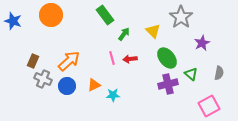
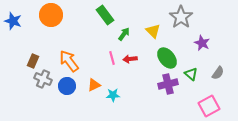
purple star: rotated 21 degrees counterclockwise
orange arrow: rotated 85 degrees counterclockwise
gray semicircle: moved 1 px left; rotated 24 degrees clockwise
